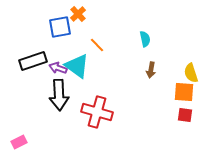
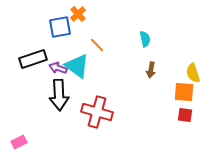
black rectangle: moved 2 px up
yellow semicircle: moved 2 px right
